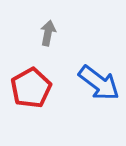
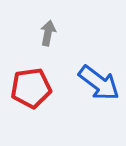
red pentagon: rotated 21 degrees clockwise
